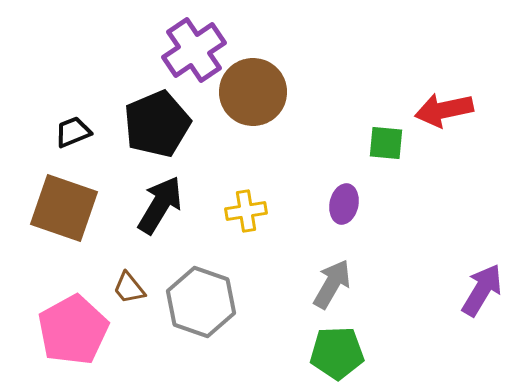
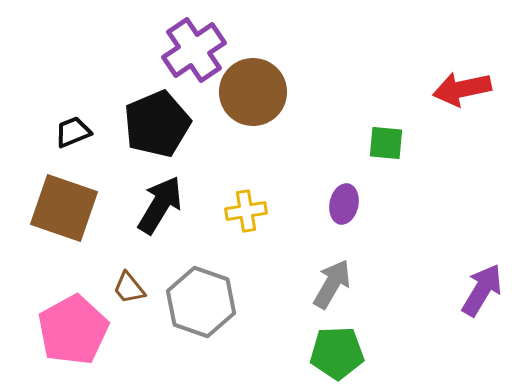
red arrow: moved 18 px right, 21 px up
